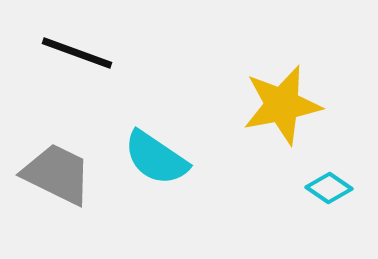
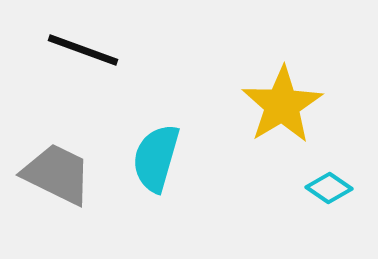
black line: moved 6 px right, 3 px up
yellow star: rotated 20 degrees counterclockwise
cyan semicircle: rotated 72 degrees clockwise
